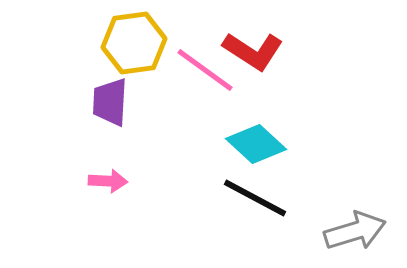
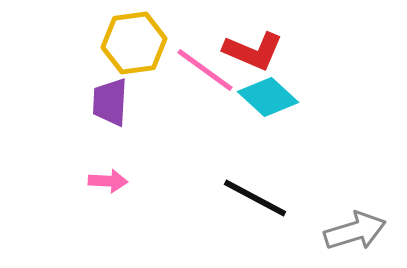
red L-shape: rotated 10 degrees counterclockwise
cyan diamond: moved 12 px right, 47 px up
